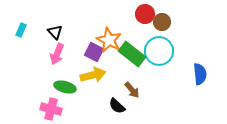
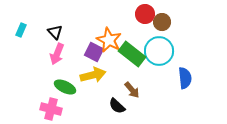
blue semicircle: moved 15 px left, 4 px down
green ellipse: rotated 10 degrees clockwise
